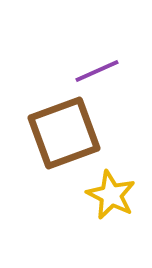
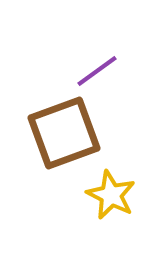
purple line: rotated 12 degrees counterclockwise
